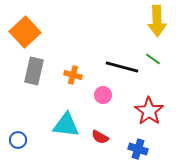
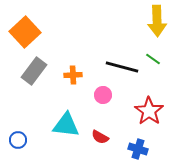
gray rectangle: rotated 24 degrees clockwise
orange cross: rotated 18 degrees counterclockwise
